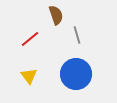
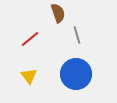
brown semicircle: moved 2 px right, 2 px up
